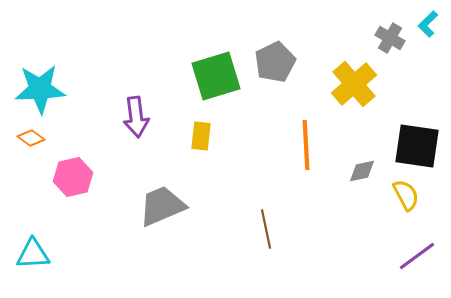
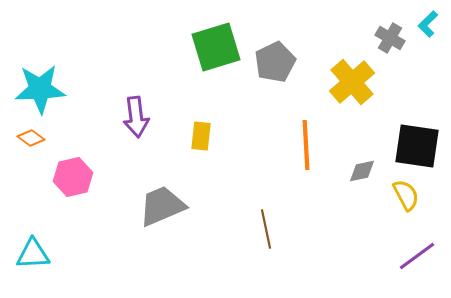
green square: moved 29 px up
yellow cross: moved 2 px left, 2 px up
